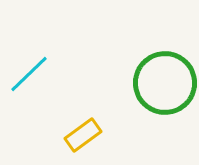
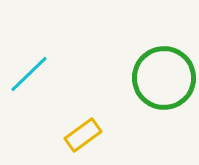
green circle: moved 1 px left, 5 px up
